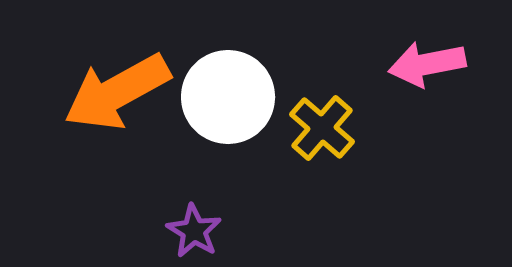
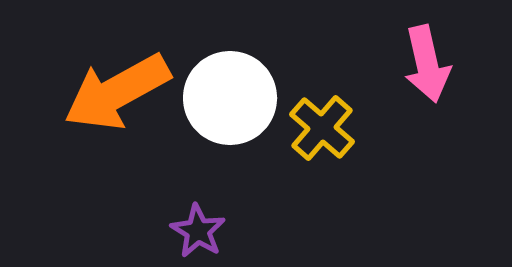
pink arrow: rotated 92 degrees counterclockwise
white circle: moved 2 px right, 1 px down
purple star: moved 4 px right
